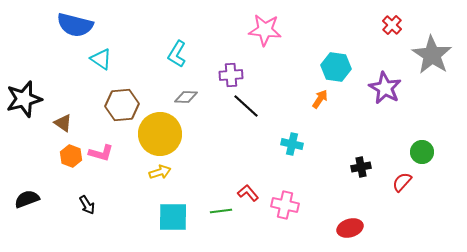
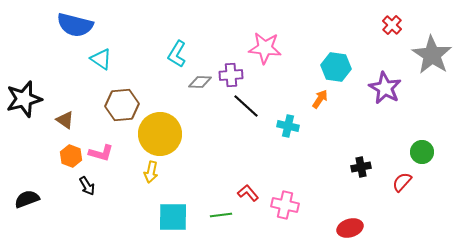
pink star: moved 18 px down
gray diamond: moved 14 px right, 15 px up
brown triangle: moved 2 px right, 3 px up
cyan cross: moved 4 px left, 18 px up
yellow arrow: moved 9 px left; rotated 120 degrees clockwise
black arrow: moved 19 px up
green line: moved 4 px down
